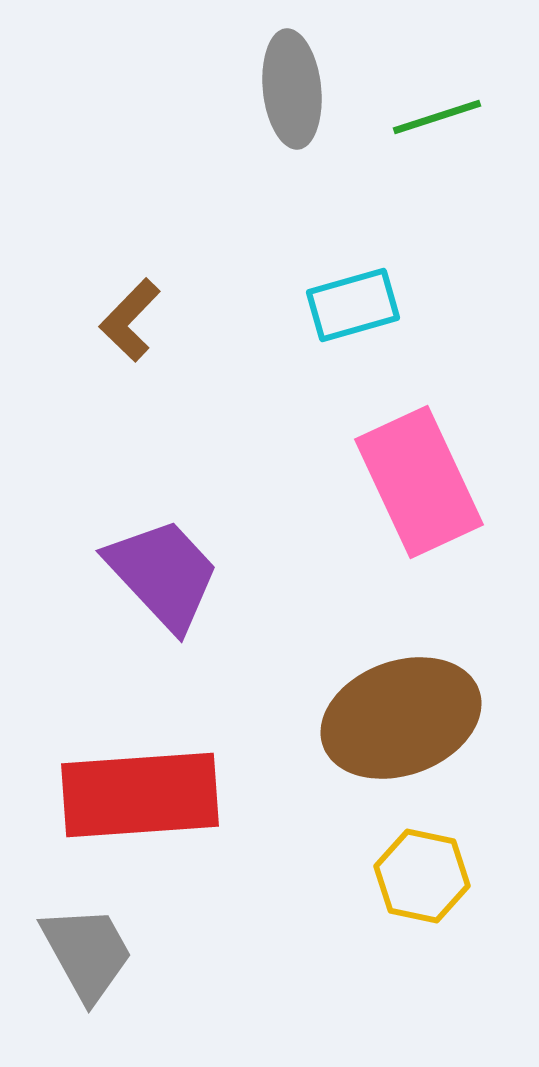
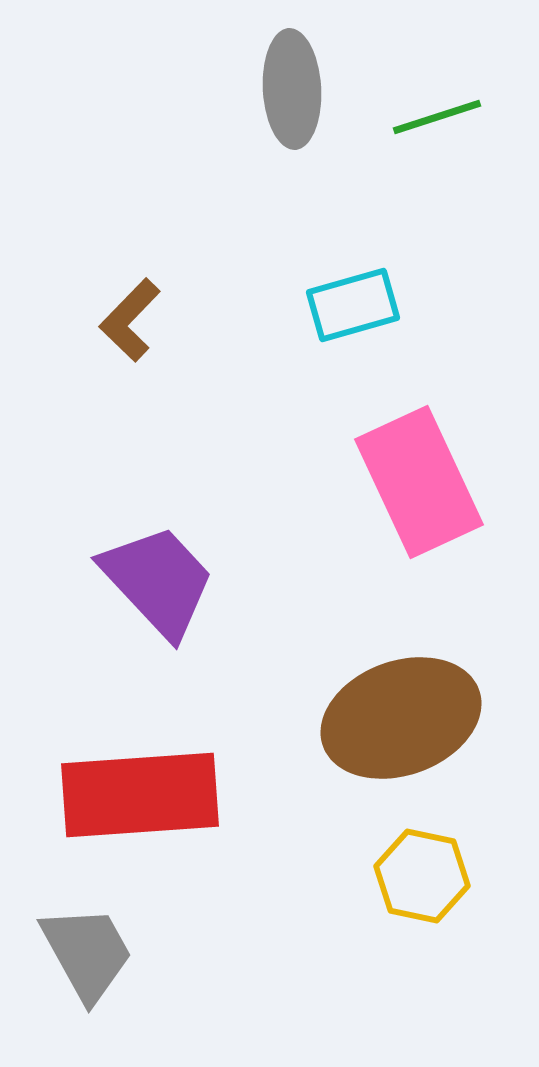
gray ellipse: rotated 3 degrees clockwise
purple trapezoid: moved 5 px left, 7 px down
